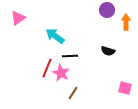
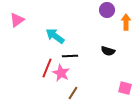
pink triangle: moved 1 px left, 2 px down
